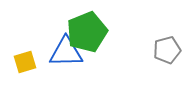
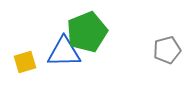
blue triangle: moved 2 px left
